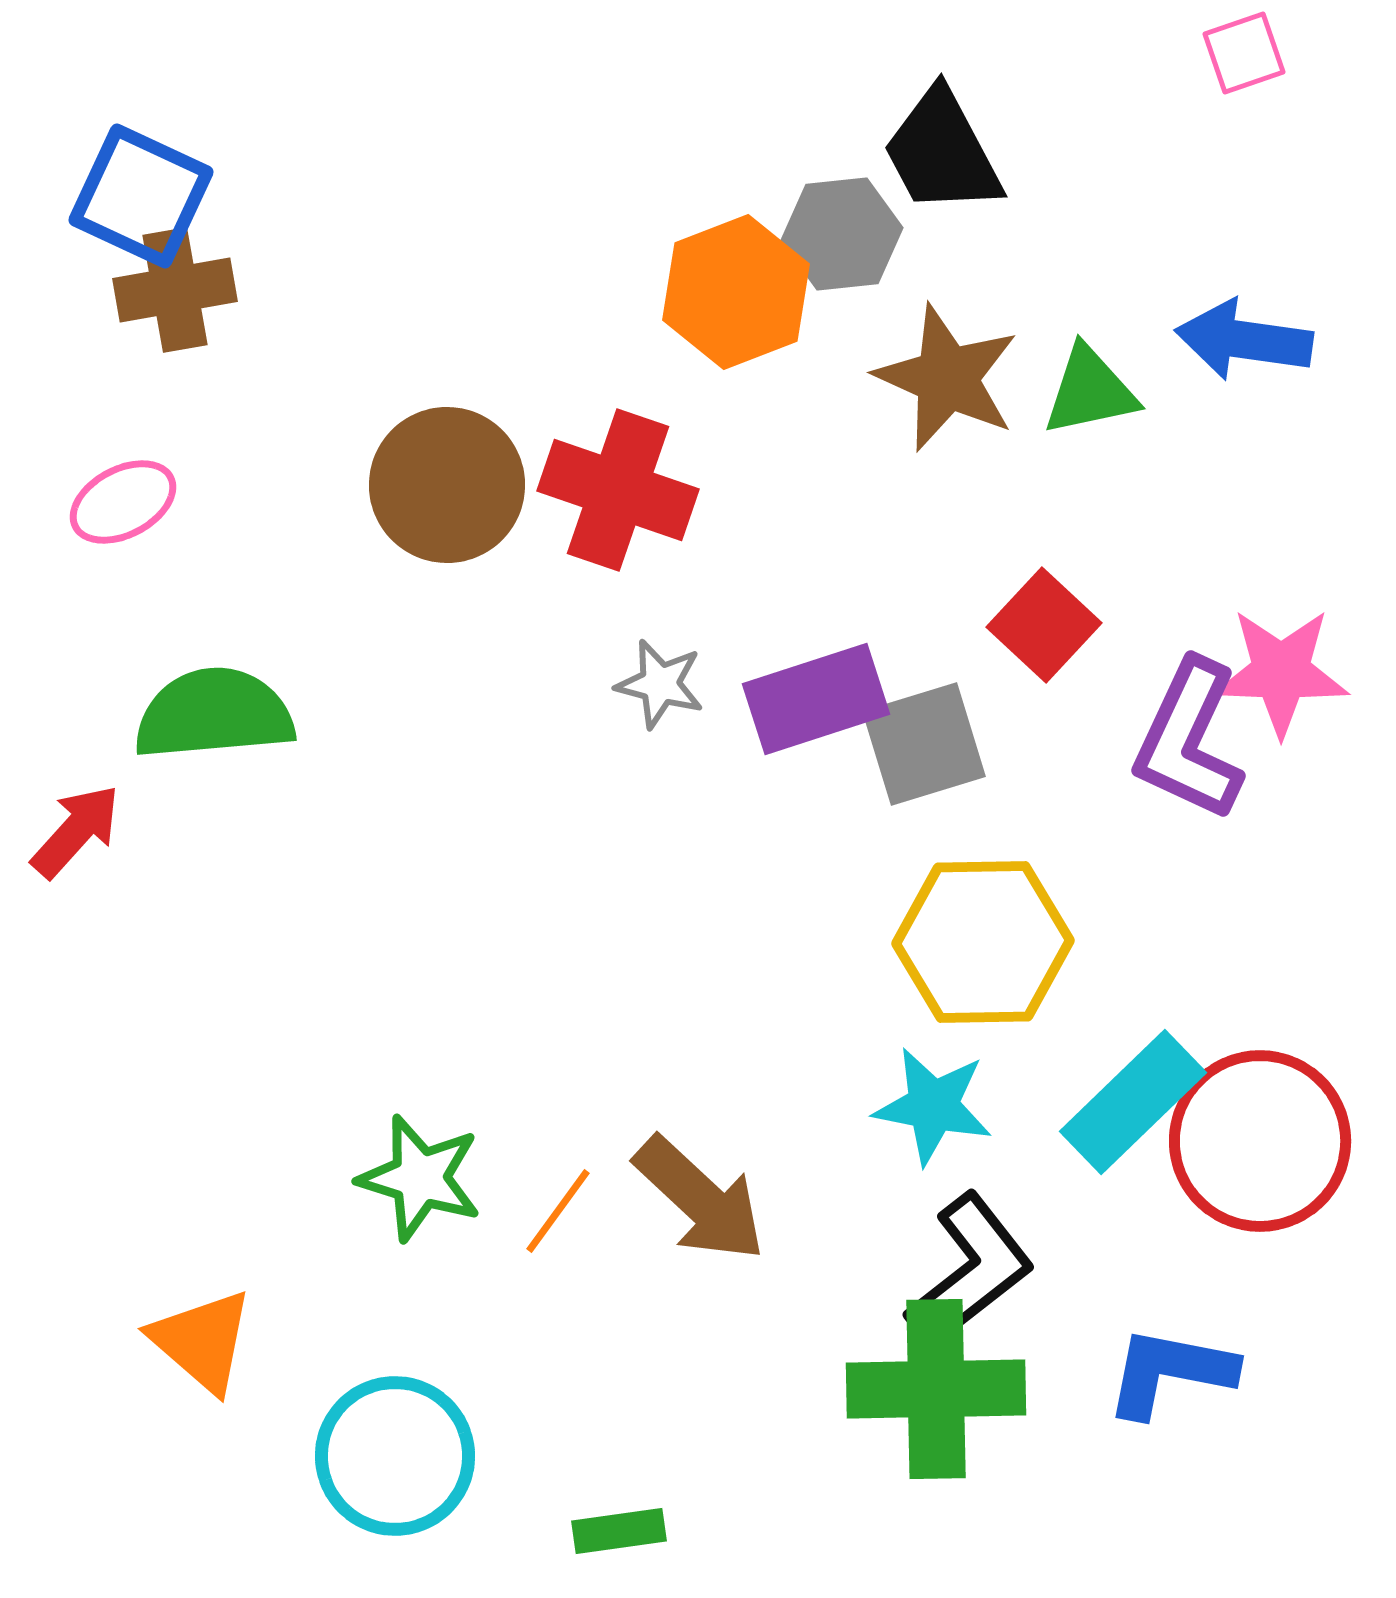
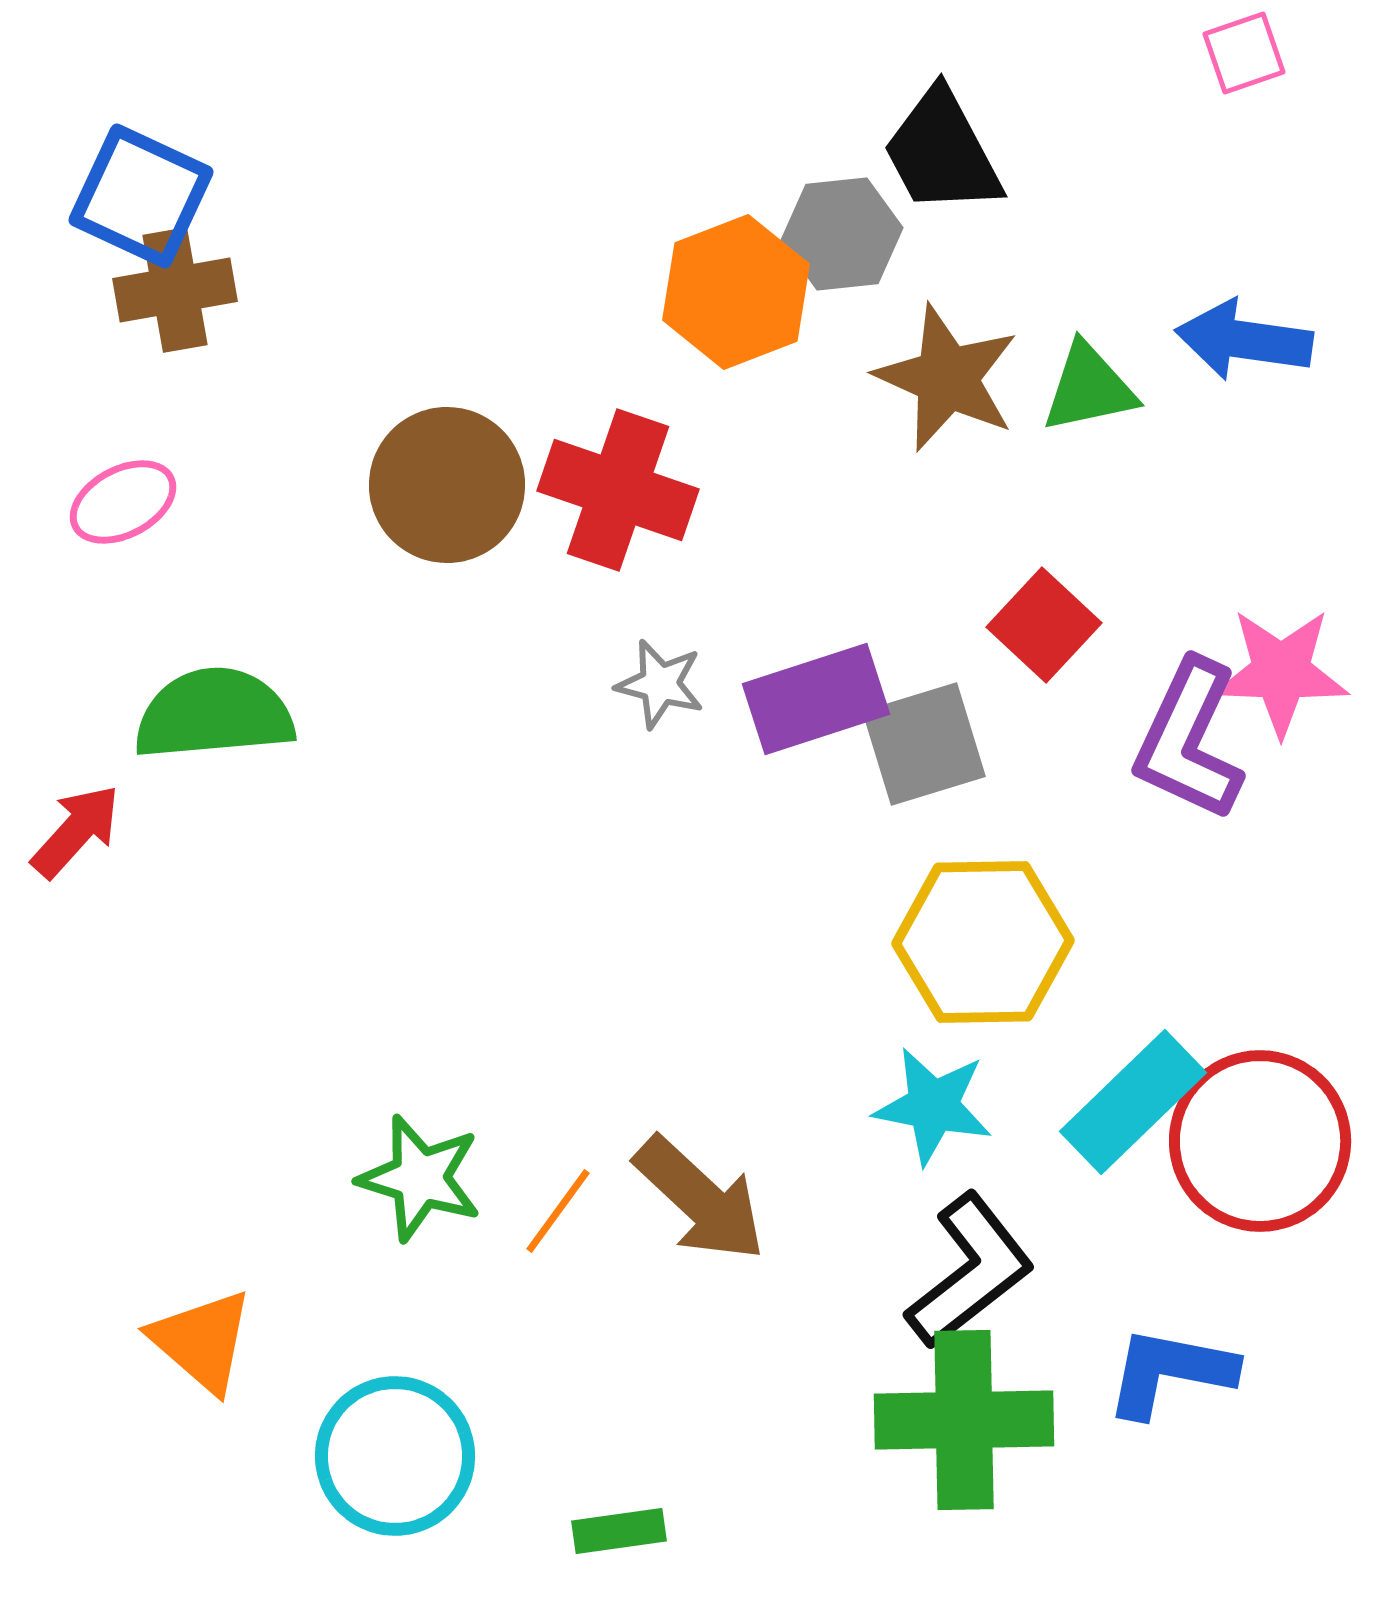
green triangle: moved 1 px left, 3 px up
green cross: moved 28 px right, 31 px down
